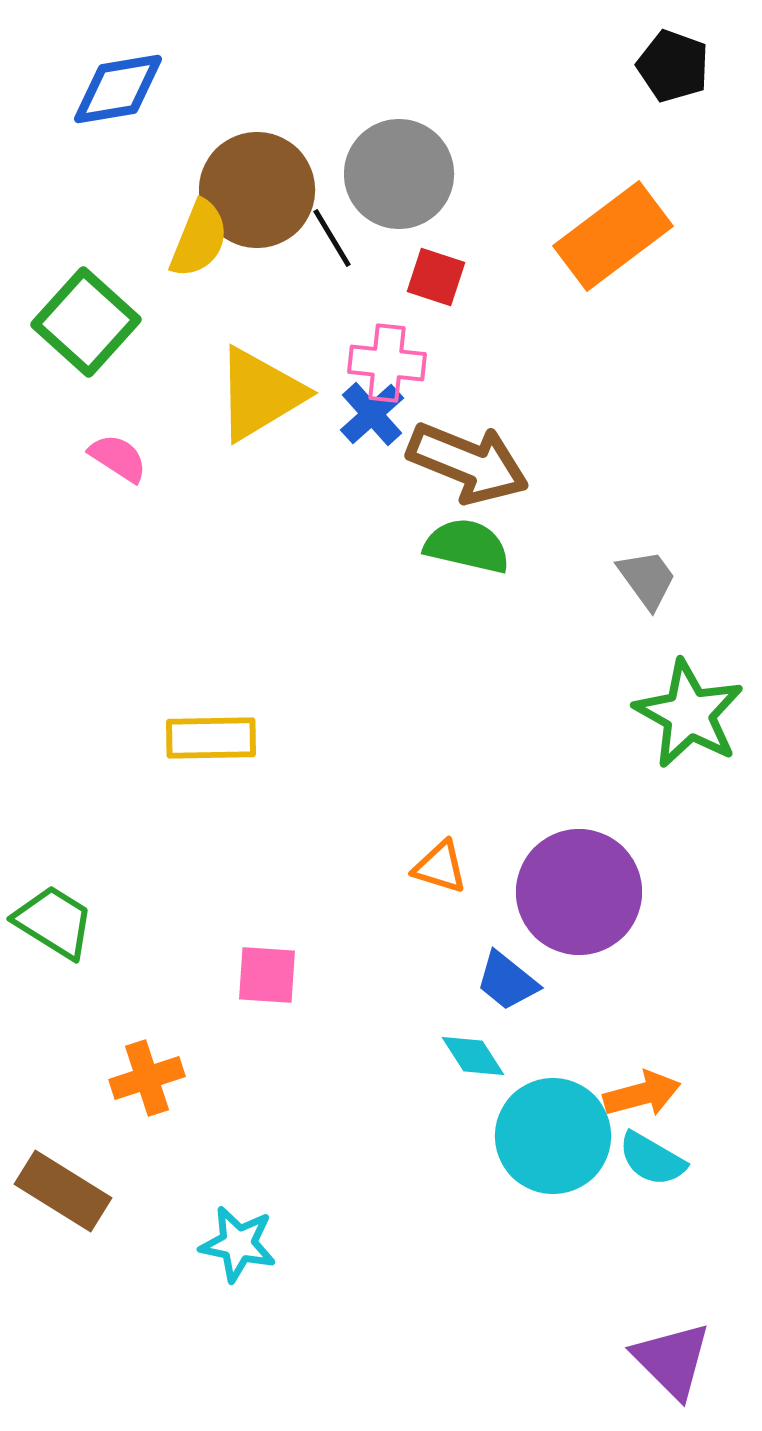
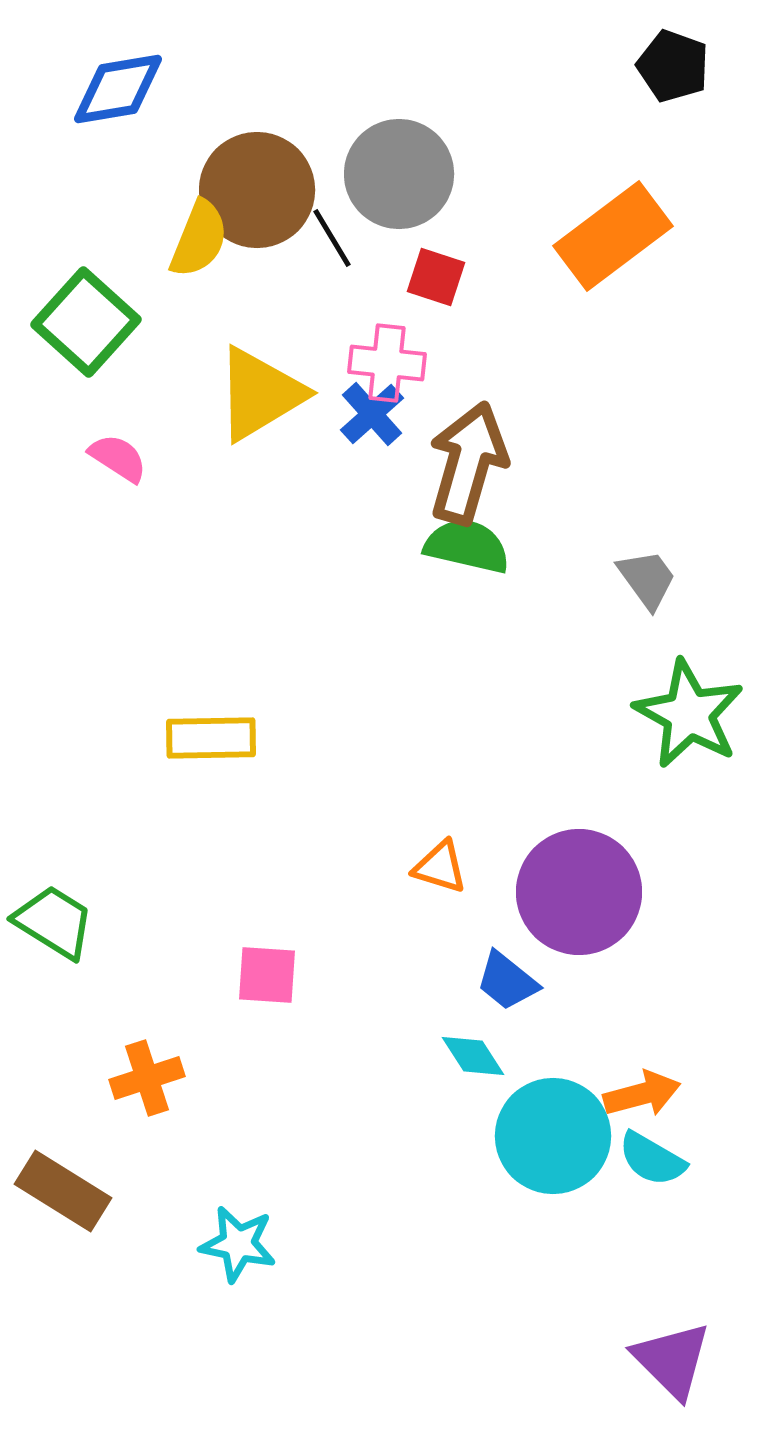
brown arrow: rotated 96 degrees counterclockwise
